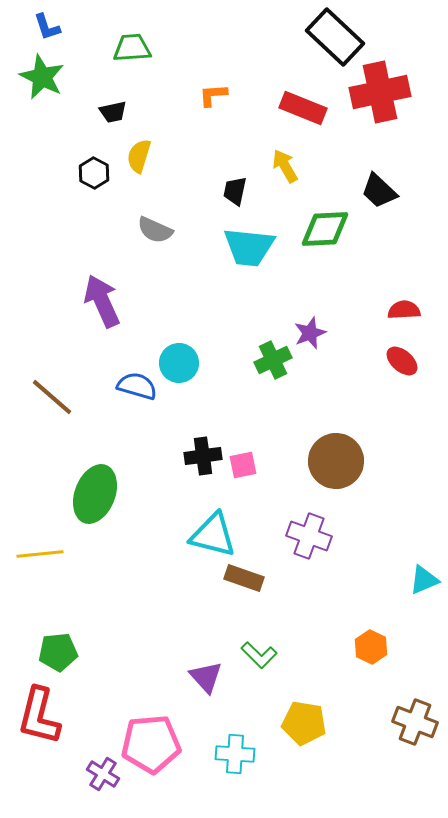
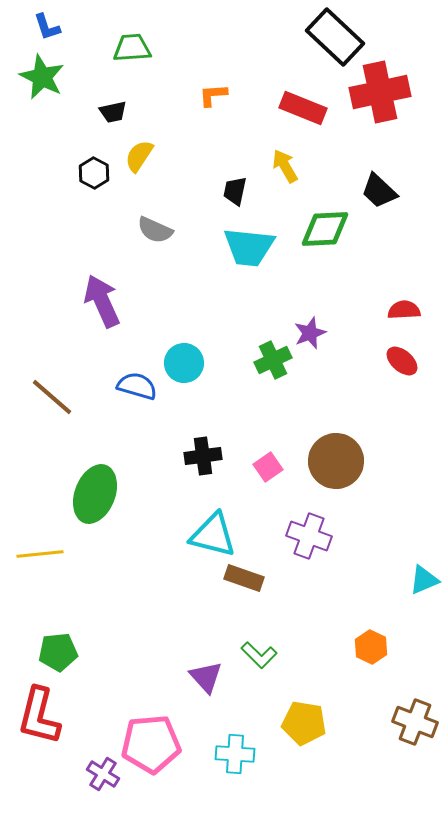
yellow semicircle at (139, 156): rotated 16 degrees clockwise
cyan circle at (179, 363): moved 5 px right
pink square at (243, 465): moved 25 px right, 2 px down; rotated 24 degrees counterclockwise
